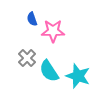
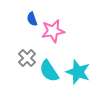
pink star: rotated 10 degrees counterclockwise
cyan star: moved 4 px up
